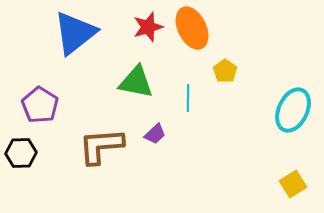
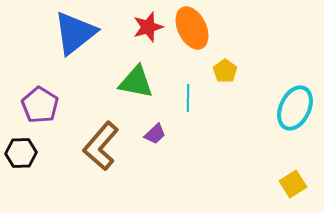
cyan ellipse: moved 2 px right, 2 px up
brown L-shape: rotated 45 degrees counterclockwise
